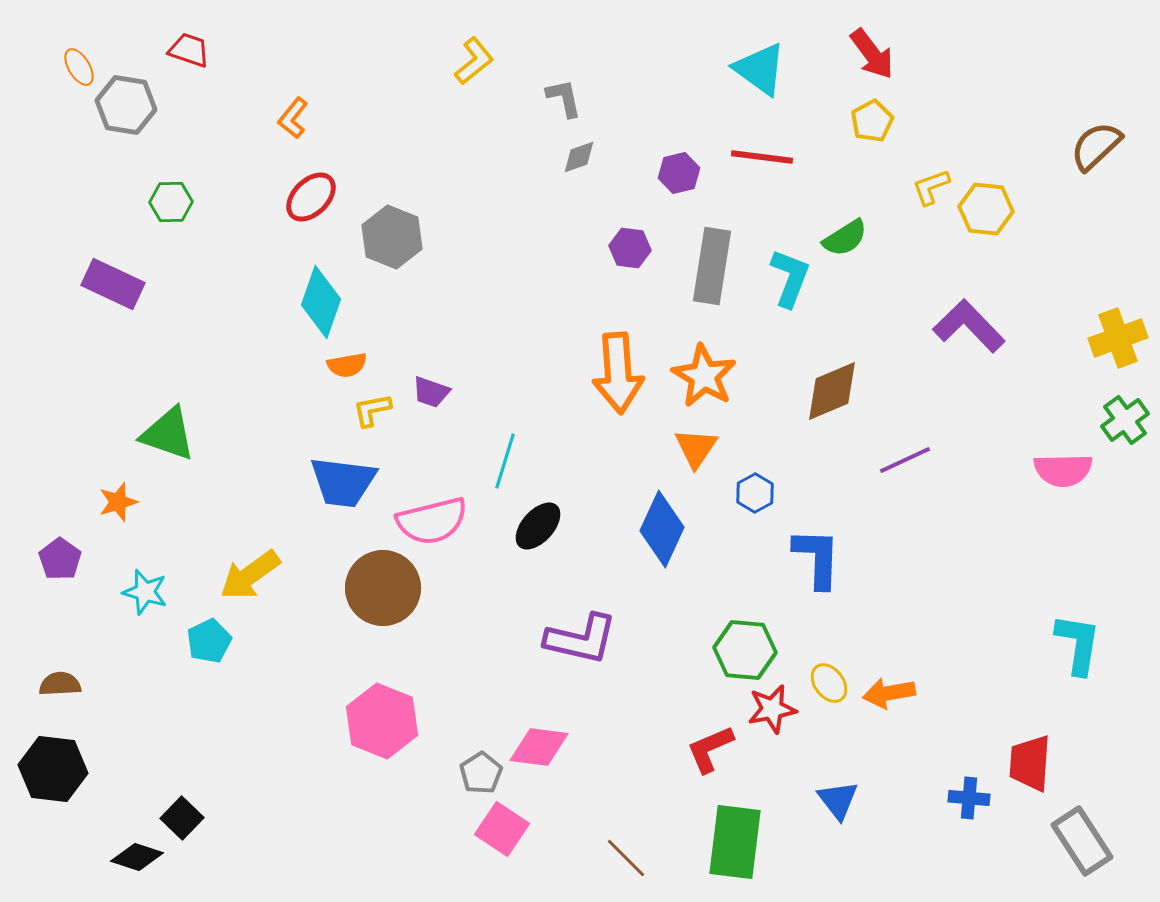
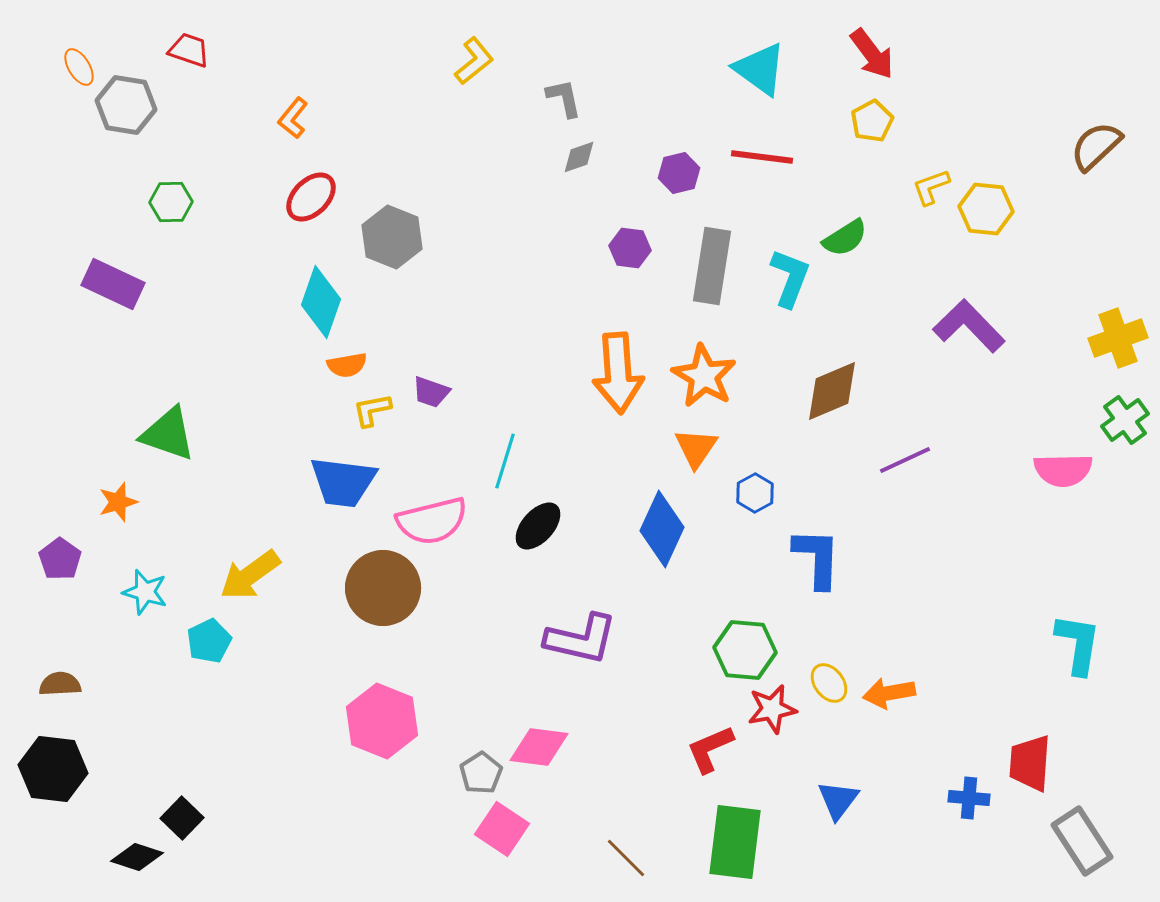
blue triangle at (838, 800): rotated 15 degrees clockwise
